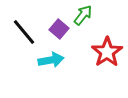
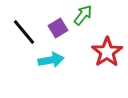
purple square: moved 1 px left, 1 px up; rotated 18 degrees clockwise
